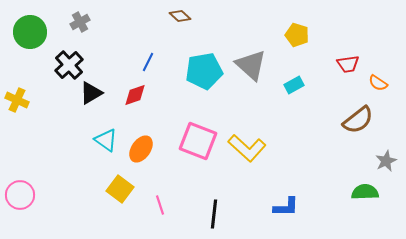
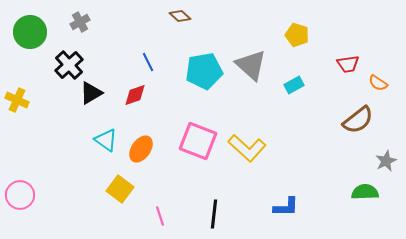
blue line: rotated 54 degrees counterclockwise
pink line: moved 11 px down
